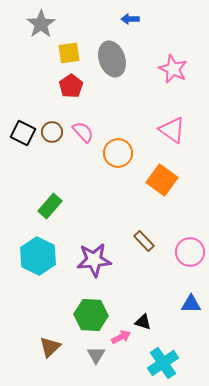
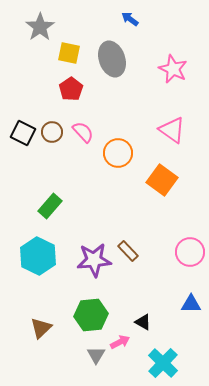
blue arrow: rotated 36 degrees clockwise
gray star: moved 1 px left, 3 px down
yellow square: rotated 20 degrees clockwise
red pentagon: moved 3 px down
brown rectangle: moved 16 px left, 10 px down
green hexagon: rotated 8 degrees counterclockwise
black triangle: rotated 12 degrees clockwise
pink arrow: moved 1 px left, 5 px down
brown triangle: moved 9 px left, 19 px up
cyan cross: rotated 12 degrees counterclockwise
